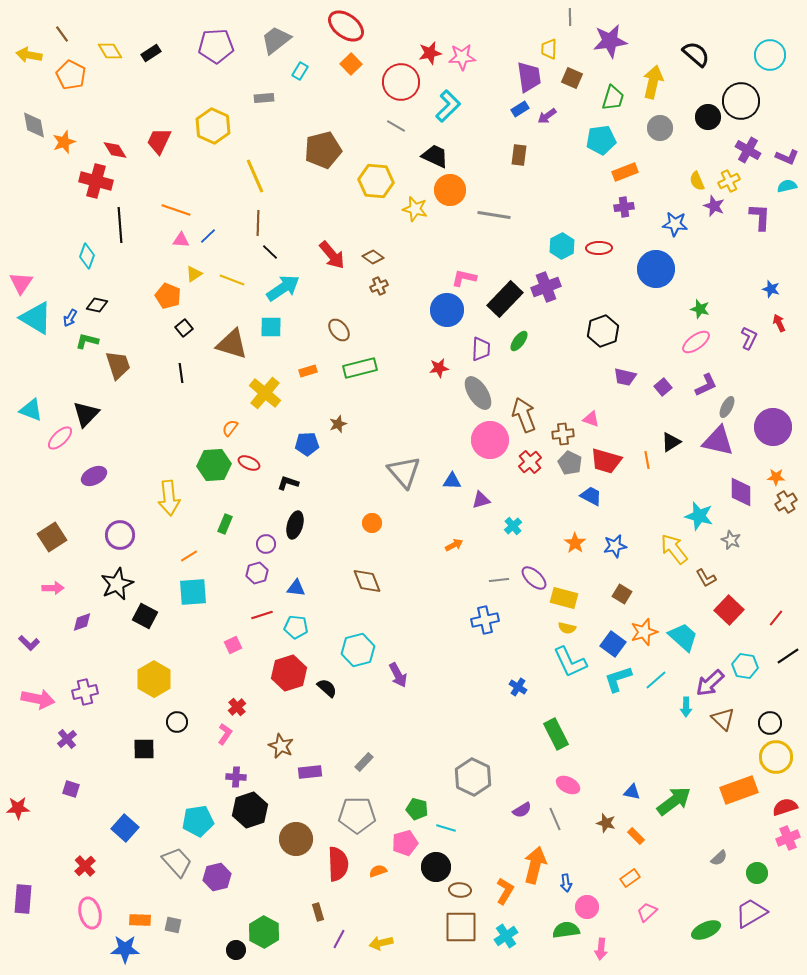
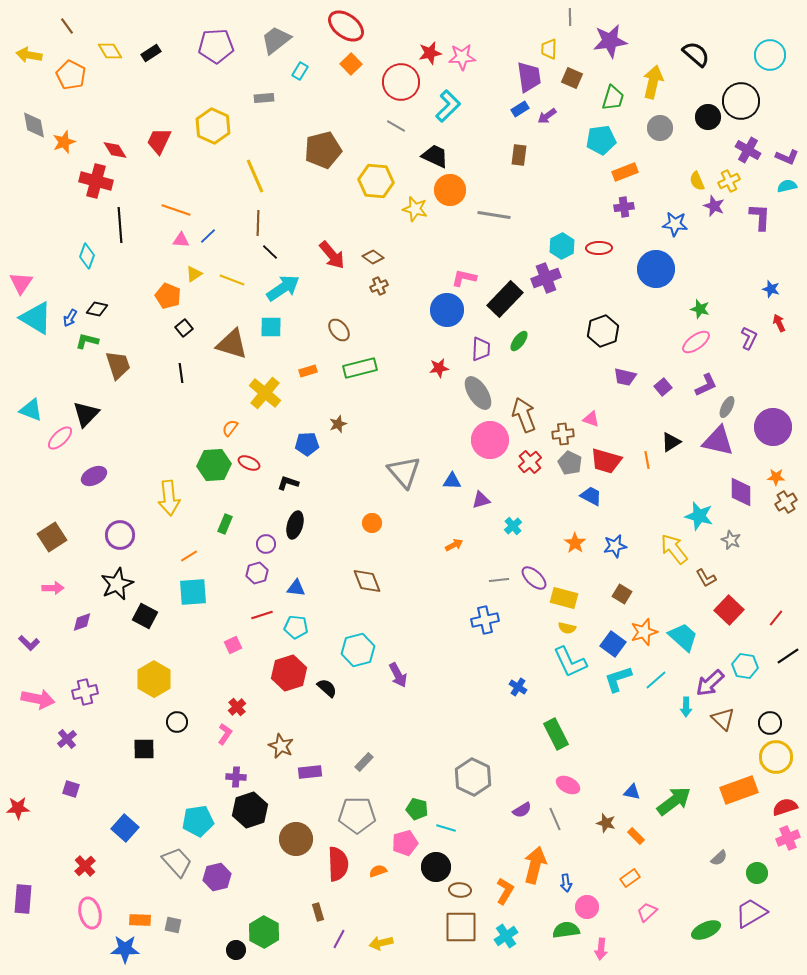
brown line at (62, 34): moved 5 px right, 8 px up
purple cross at (546, 287): moved 9 px up
black diamond at (97, 305): moved 4 px down
